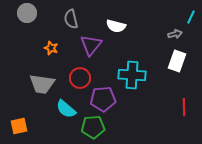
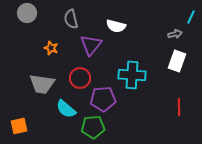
red line: moved 5 px left
